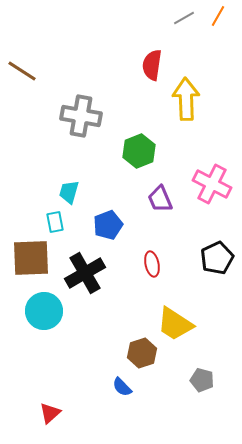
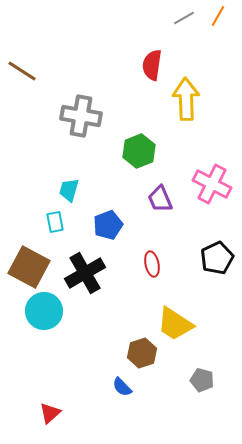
cyan trapezoid: moved 2 px up
brown square: moved 2 px left, 9 px down; rotated 30 degrees clockwise
